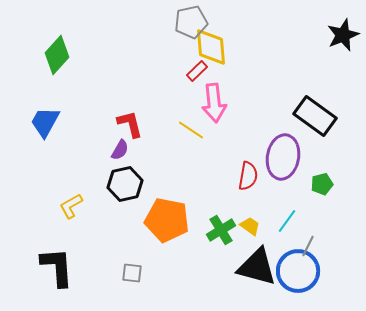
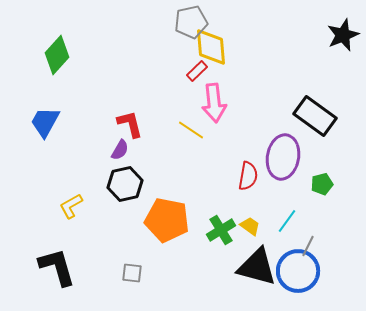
black L-shape: rotated 12 degrees counterclockwise
